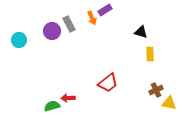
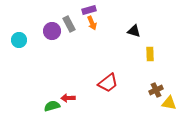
purple rectangle: moved 16 px left; rotated 16 degrees clockwise
orange arrow: moved 5 px down
black triangle: moved 7 px left, 1 px up
